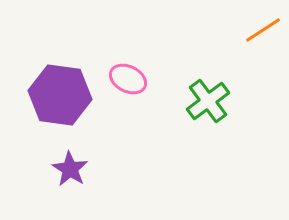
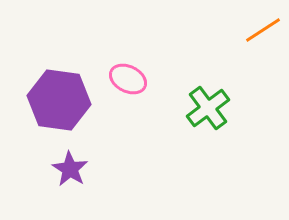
purple hexagon: moved 1 px left, 5 px down
green cross: moved 7 px down
